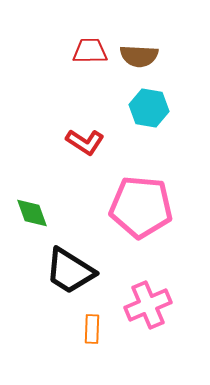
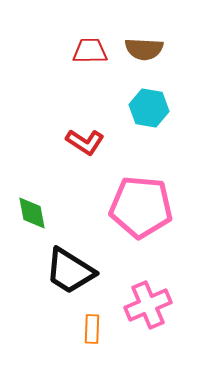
brown semicircle: moved 5 px right, 7 px up
green diamond: rotated 9 degrees clockwise
